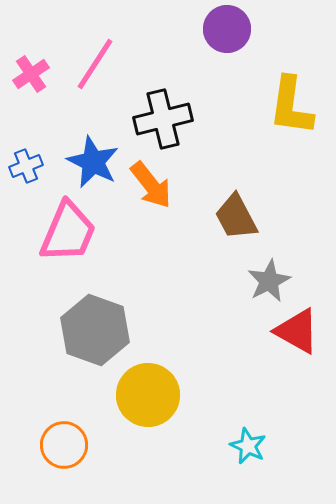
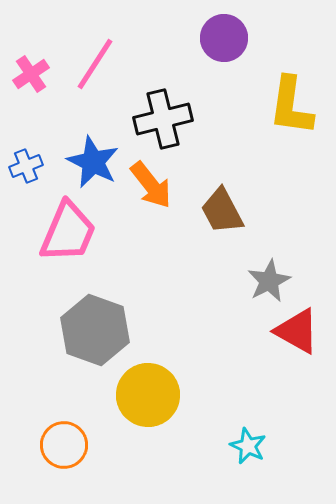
purple circle: moved 3 px left, 9 px down
brown trapezoid: moved 14 px left, 6 px up
